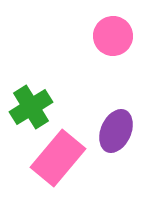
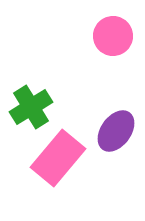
purple ellipse: rotated 12 degrees clockwise
